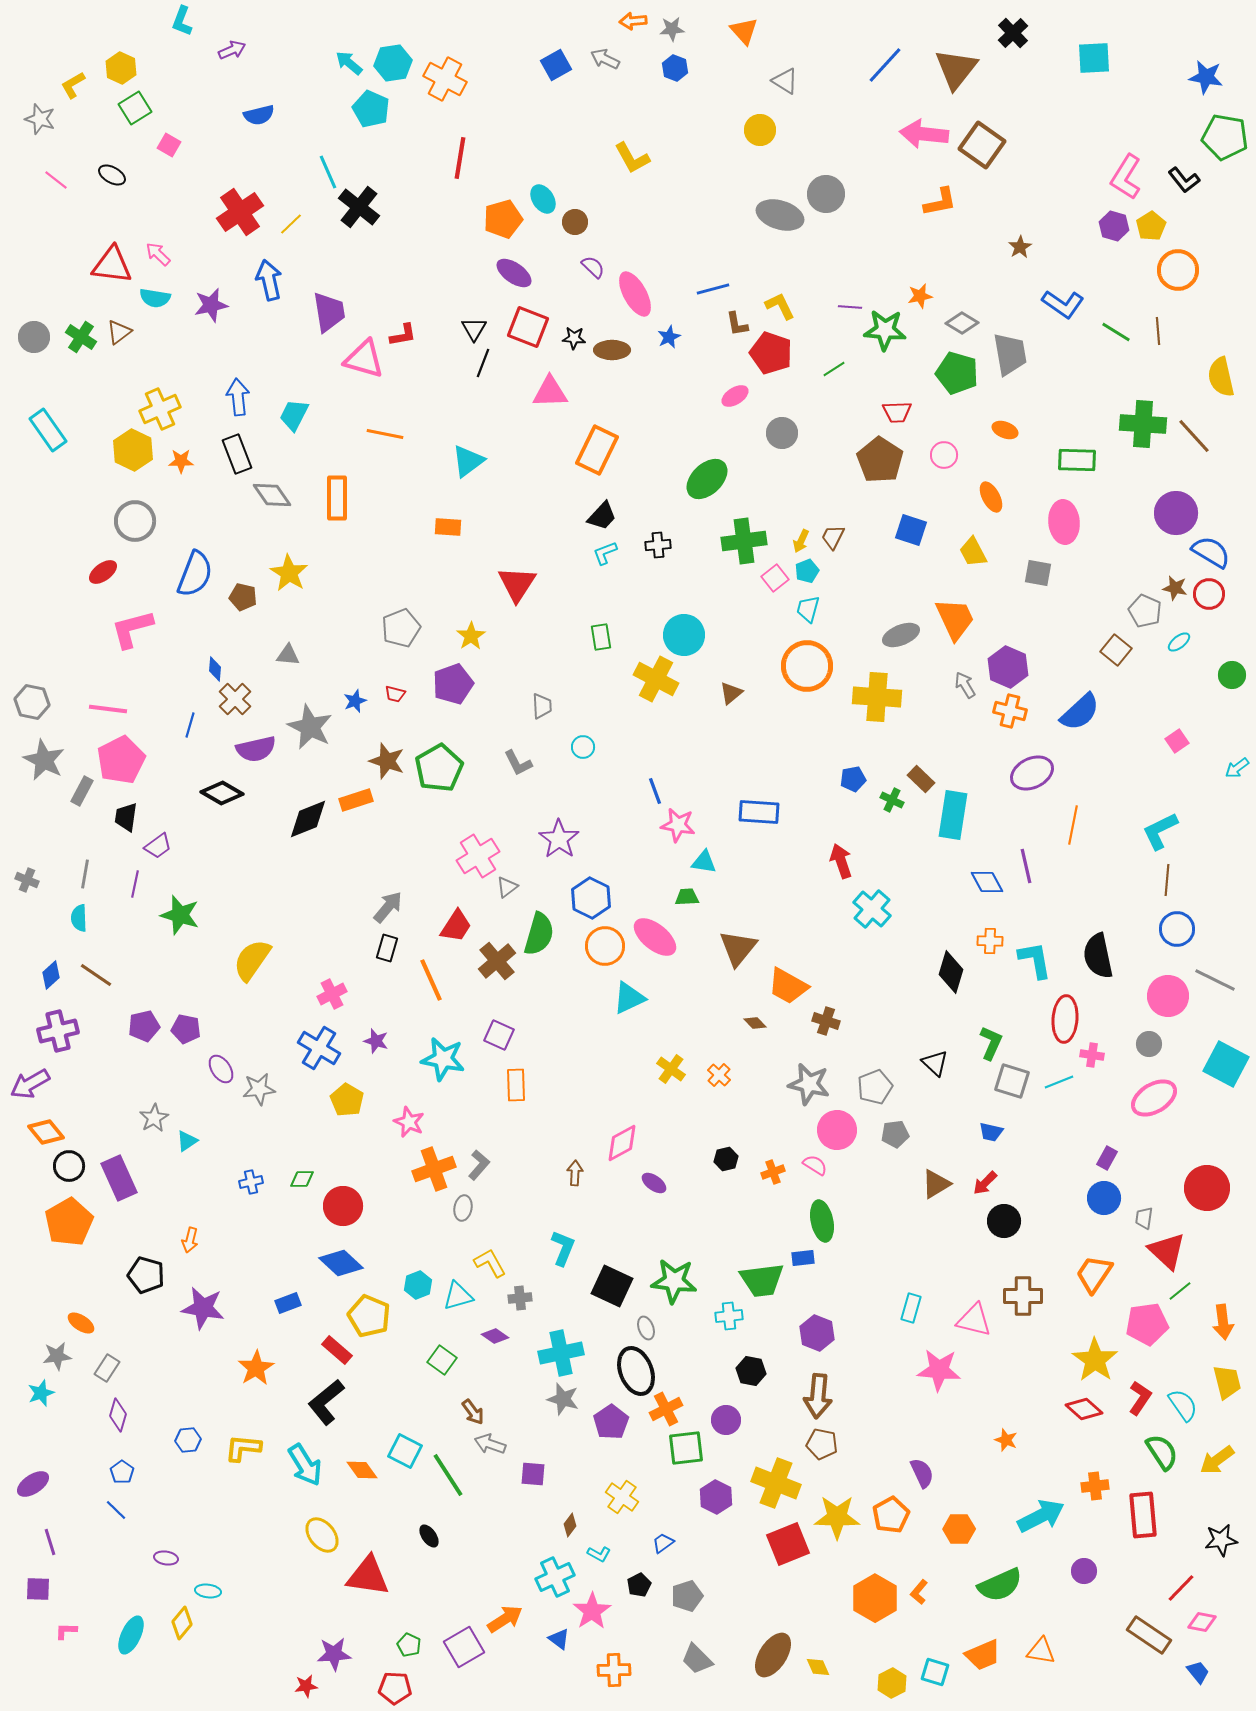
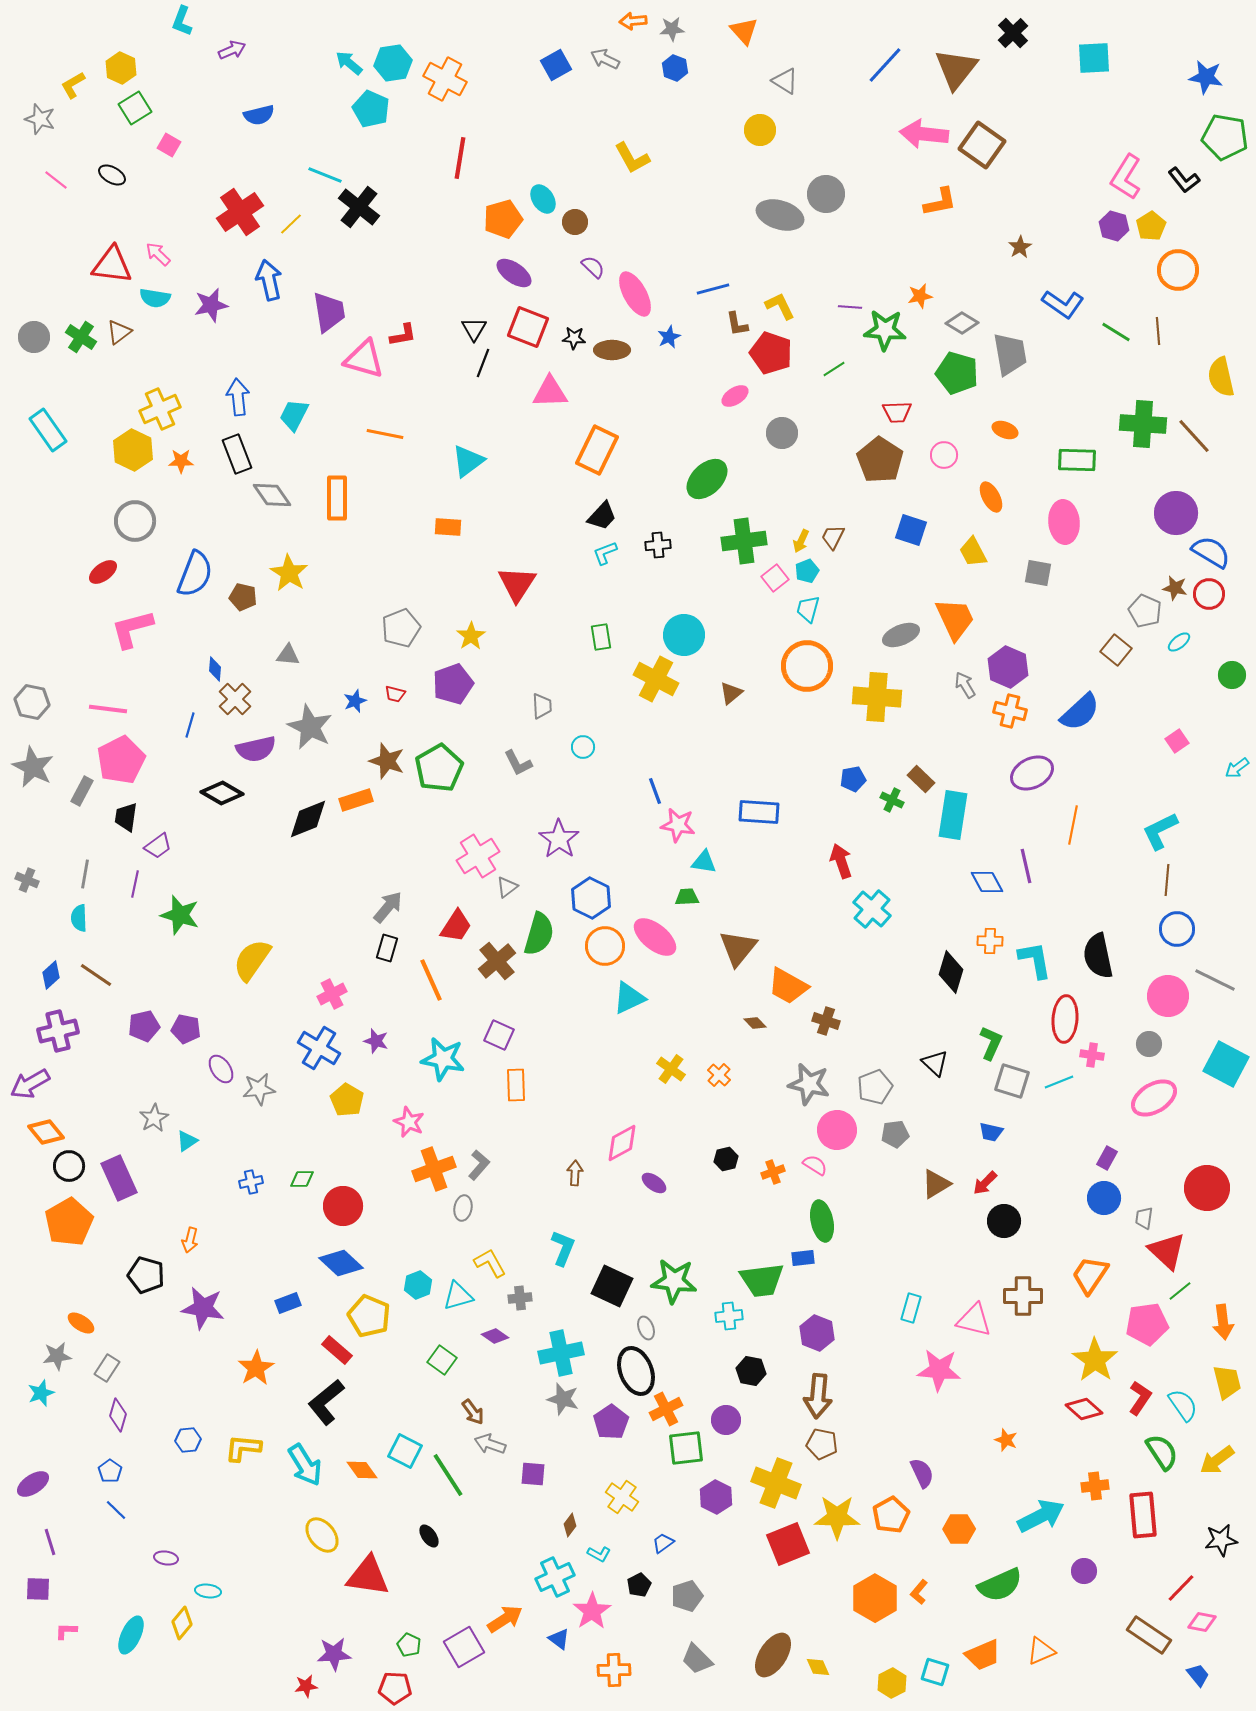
cyan line at (328, 172): moved 3 px left, 3 px down; rotated 44 degrees counterclockwise
gray star at (44, 760): moved 11 px left, 7 px down
orange trapezoid at (1094, 1274): moved 4 px left, 1 px down
blue pentagon at (122, 1472): moved 12 px left, 1 px up
orange triangle at (1041, 1651): rotated 32 degrees counterclockwise
blue trapezoid at (1198, 1672): moved 3 px down
